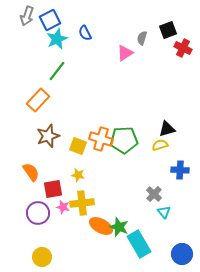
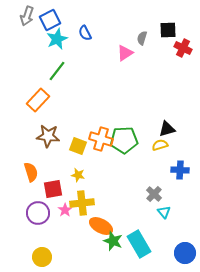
black square: rotated 18 degrees clockwise
brown star: rotated 25 degrees clockwise
orange semicircle: rotated 18 degrees clockwise
pink star: moved 2 px right, 3 px down; rotated 24 degrees clockwise
green star: moved 6 px left, 14 px down
blue circle: moved 3 px right, 1 px up
